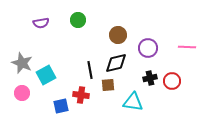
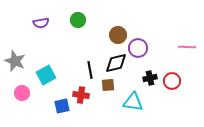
purple circle: moved 10 px left
gray star: moved 7 px left, 2 px up
blue square: moved 1 px right
